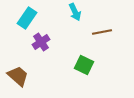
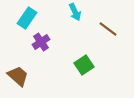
brown line: moved 6 px right, 3 px up; rotated 48 degrees clockwise
green square: rotated 30 degrees clockwise
